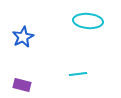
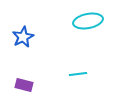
cyan ellipse: rotated 16 degrees counterclockwise
purple rectangle: moved 2 px right
